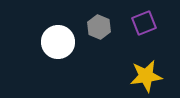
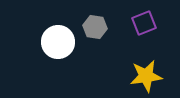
gray hexagon: moved 4 px left; rotated 15 degrees counterclockwise
